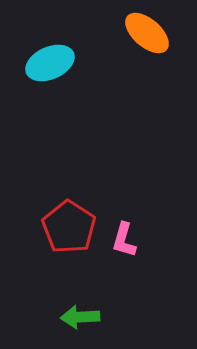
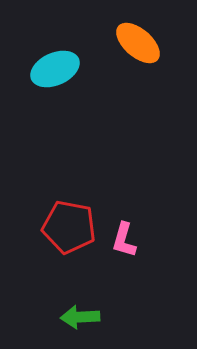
orange ellipse: moved 9 px left, 10 px down
cyan ellipse: moved 5 px right, 6 px down
red pentagon: rotated 22 degrees counterclockwise
